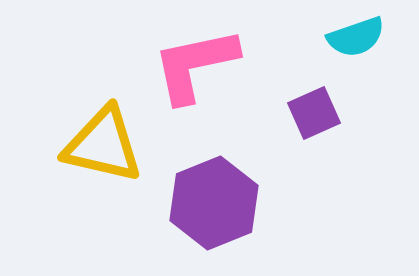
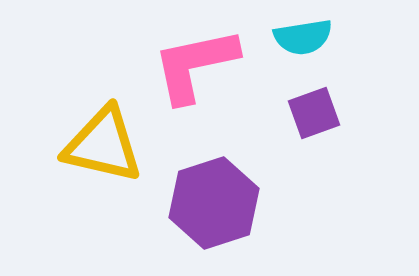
cyan semicircle: moved 53 px left; rotated 10 degrees clockwise
purple square: rotated 4 degrees clockwise
purple hexagon: rotated 4 degrees clockwise
